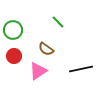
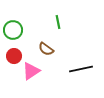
green line: rotated 32 degrees clockwise
pink triangle: moved 7 px left
